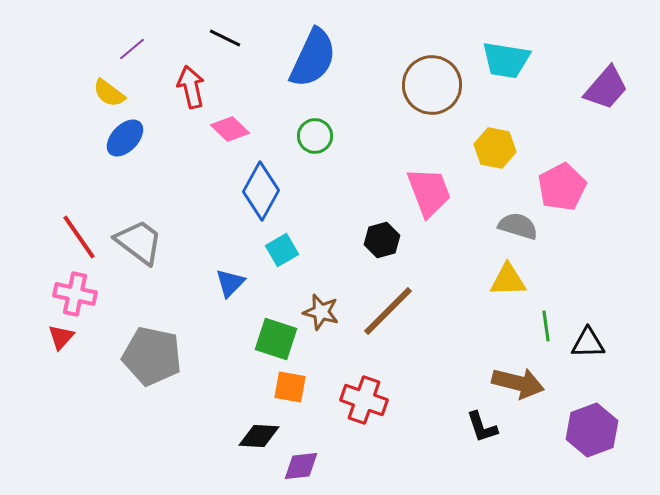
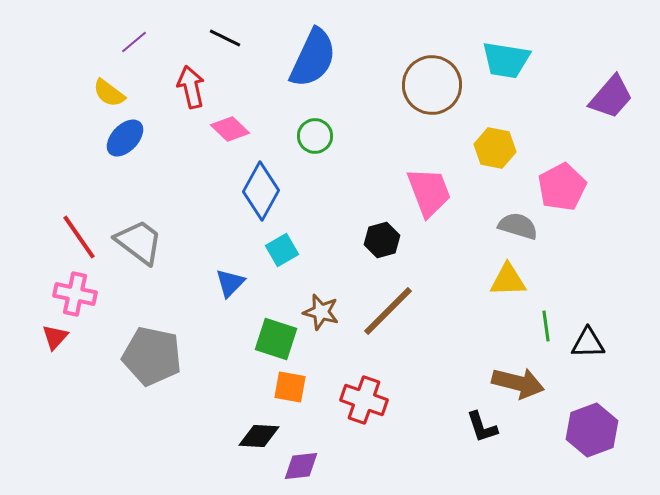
purple line: moved 2 px right, 7 px up
purple trapezoid: moved 5 px right, 9 px down
red triangle: moved 6 px left
